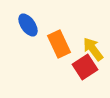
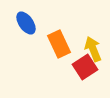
blue ellipse: moved 2 px left, 2 px up
yellow arrow: rotated 15 degrees clockwise
